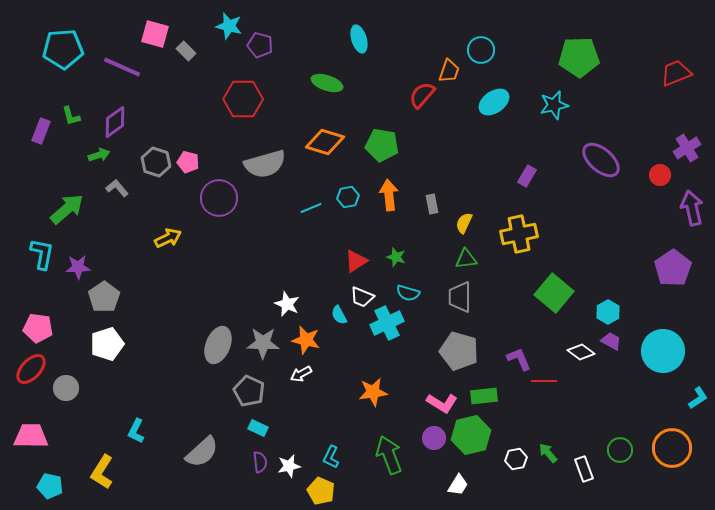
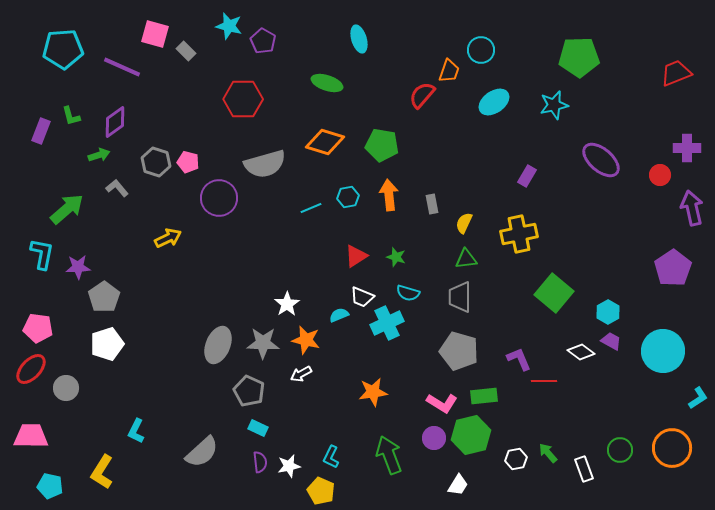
purple pentagon at (260, 45): moved 3 px right, 4 px up; rotated 15 degrees clockwise
purple cross at (687, 148): rotated 32 degrees clockwise
red triangle at (356, 261): moved 5 px up
white star at (287, 304): rotated 15 degrees clockwise
cyan semicircle at (339, 315): rotated 96 degrees clockwise
